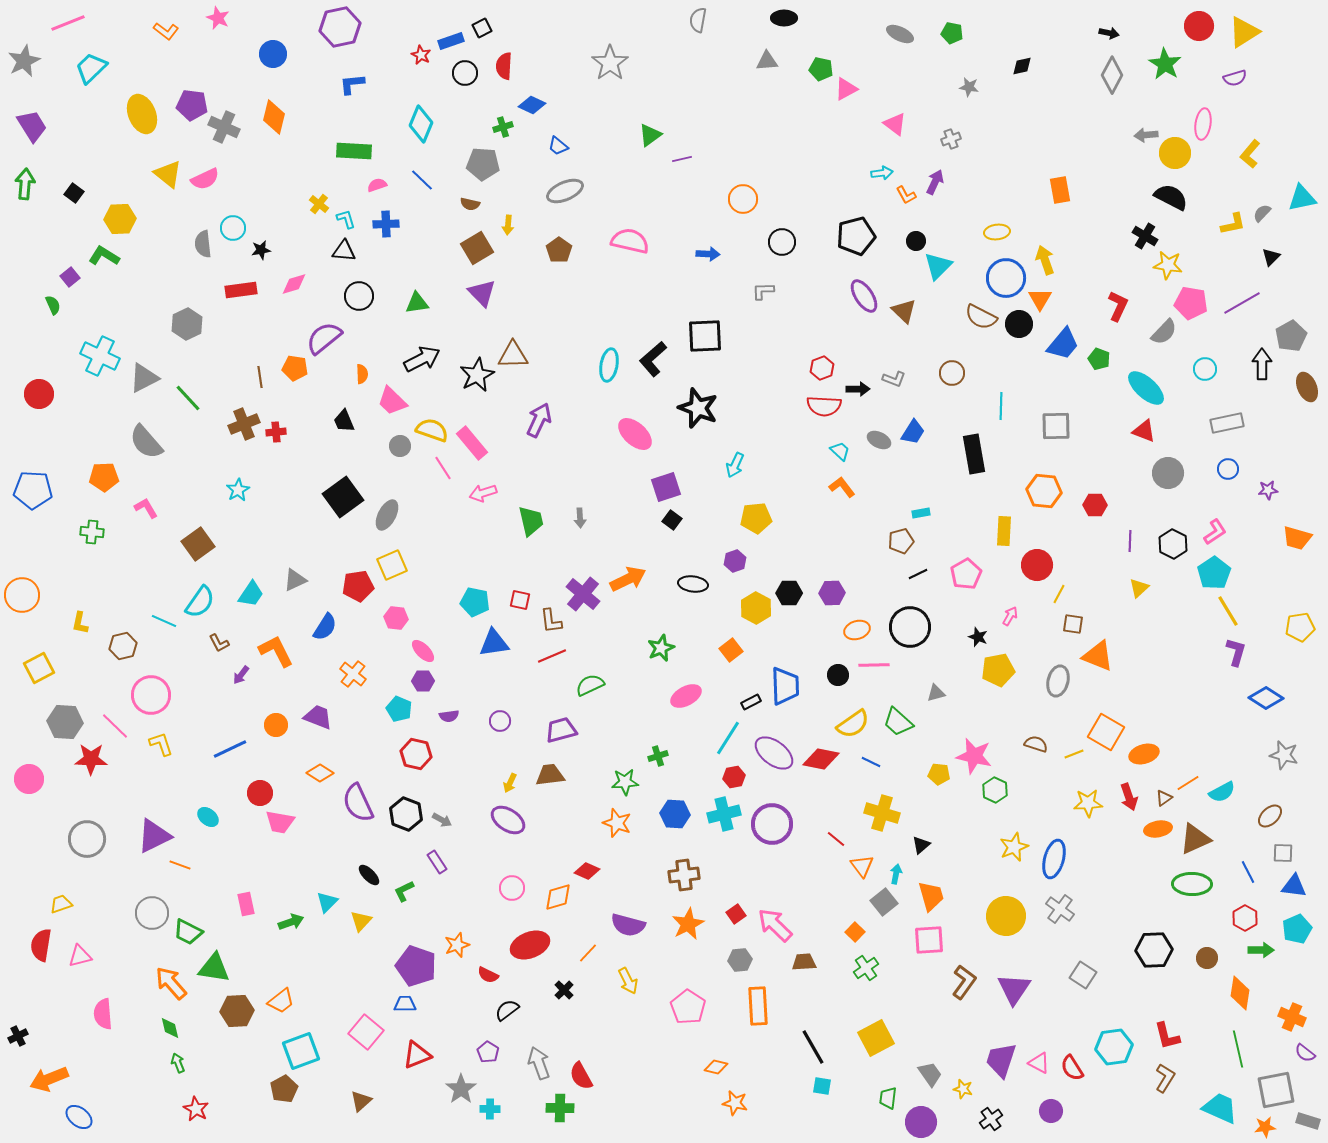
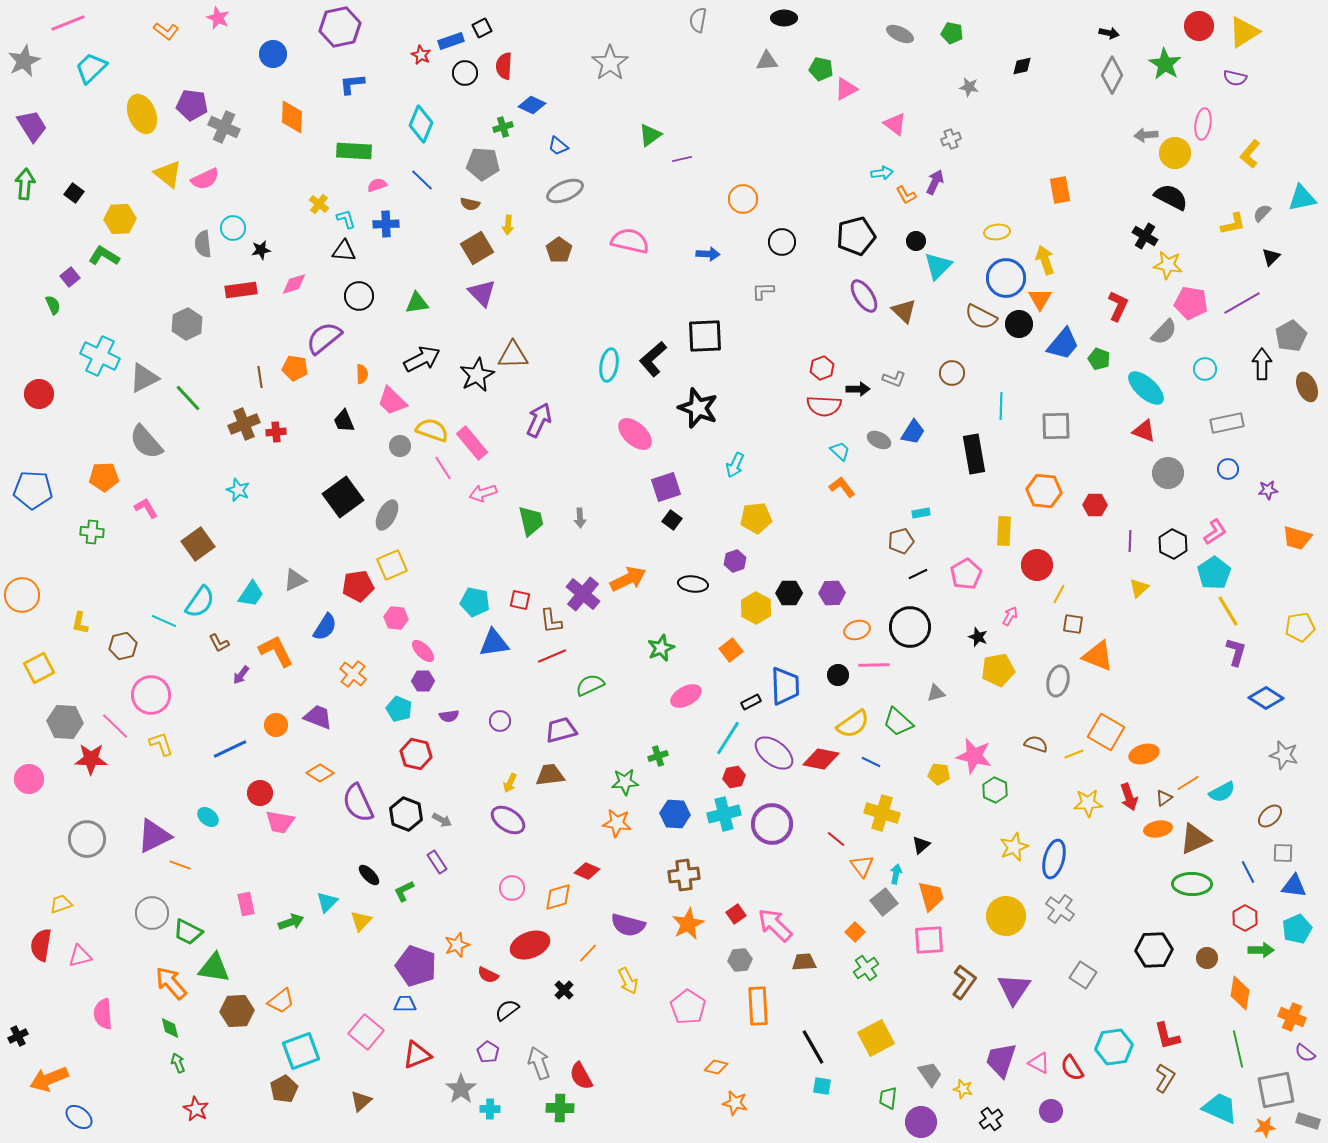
purple semicircle at (1235, 78): rotated 30 degrees clockwise
orange diamond at (274, 117): moved 18 px right; rotated 12 degrees counterclockwise
cyan star at (238, 490): rotated 20 degrees counterclockwise
orange star at (617, 823): rotated 12 degrees counterclockwise
